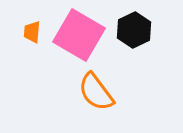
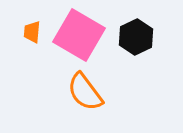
black hexagon: moved 2 px right, 7 px down
orange semicircle: moved 11 px left
